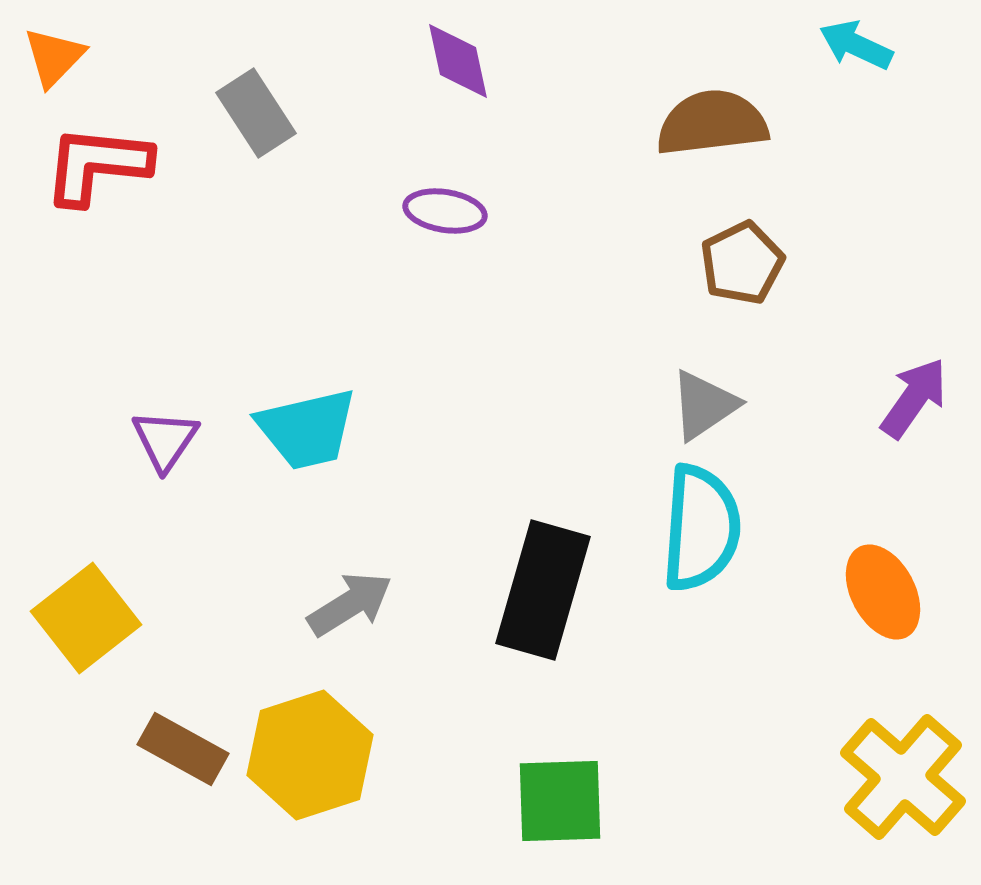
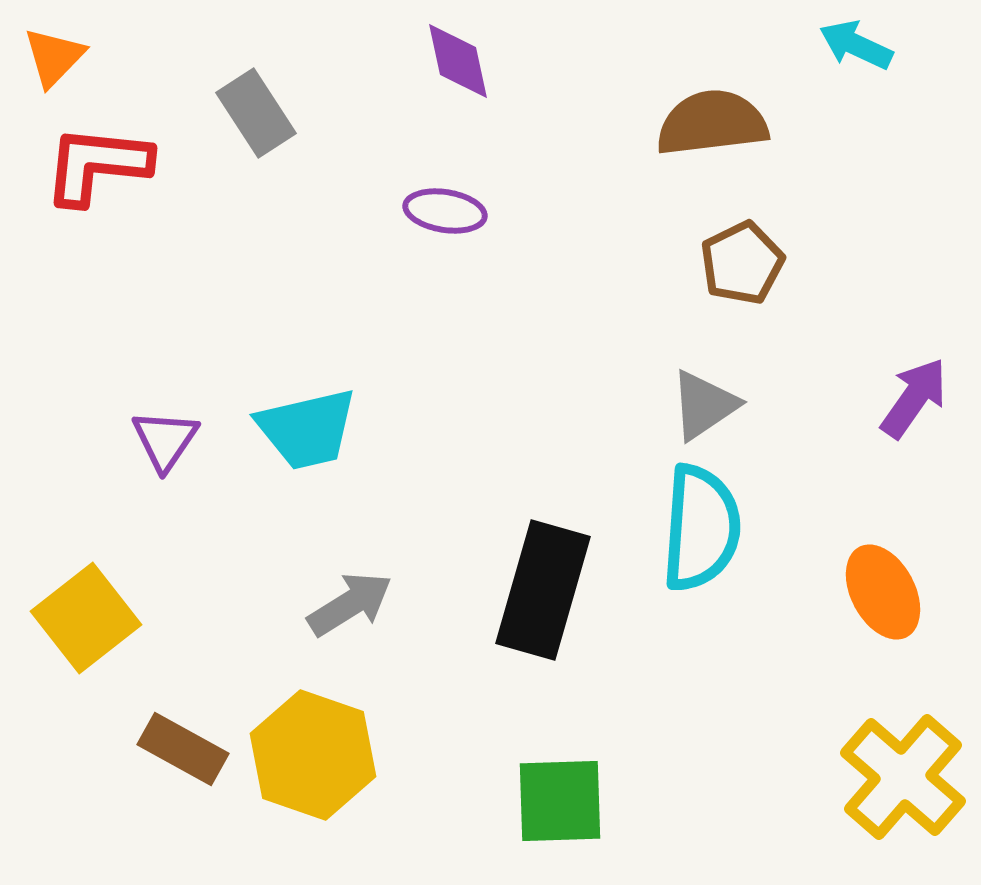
yellow hexagon: moved 3 px right; rotated 23 degrees counterclockwise
